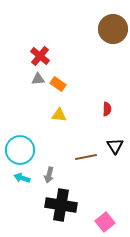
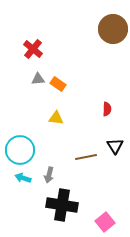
red cross: moved 7 px left, 7 px up
yellow triangle: moved 3 px left, 3 px down
cyan arrow: moved 1 px right
black cross: moved 1 px right
